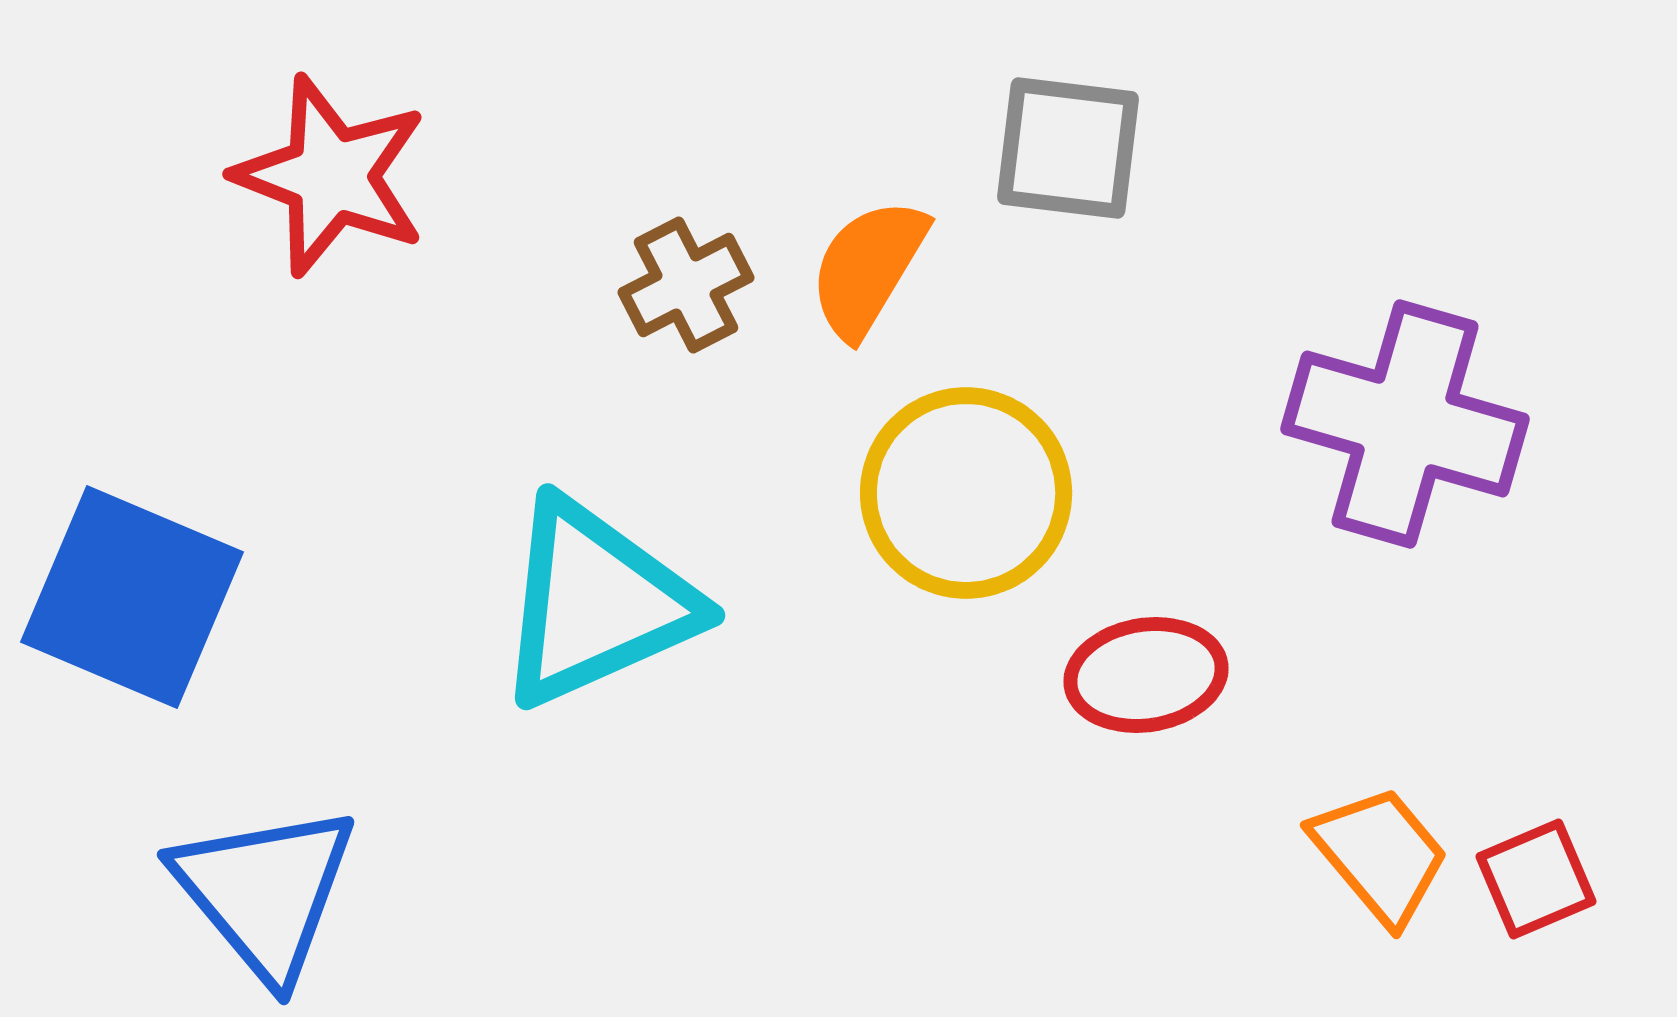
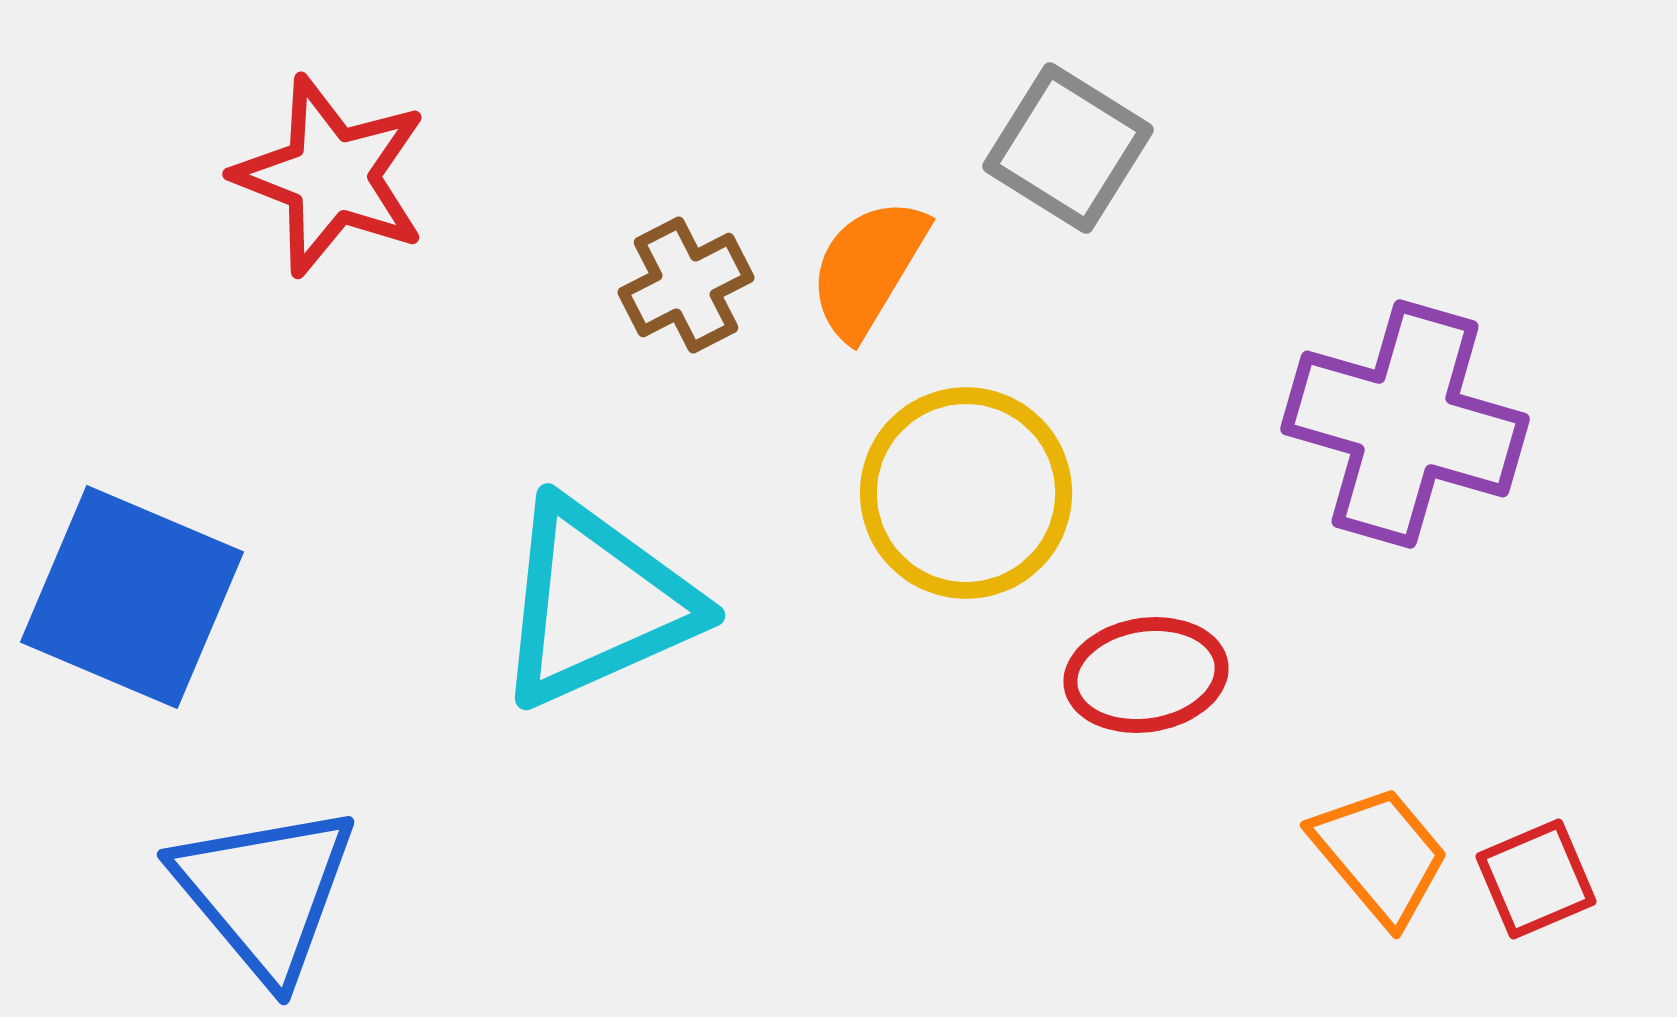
gray square: rotated 25 degrees clockwise
